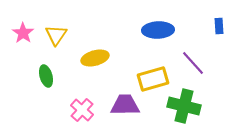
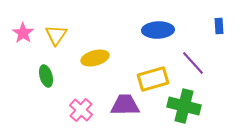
pink cross: moved 1 px left
